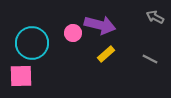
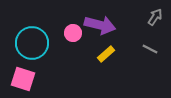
gray arrow: rotated 96 degrees clockwise
gray line: moved 10 px up
pink square: moved 2 px right, 3 px down; rotated 20 degrees clockwise
